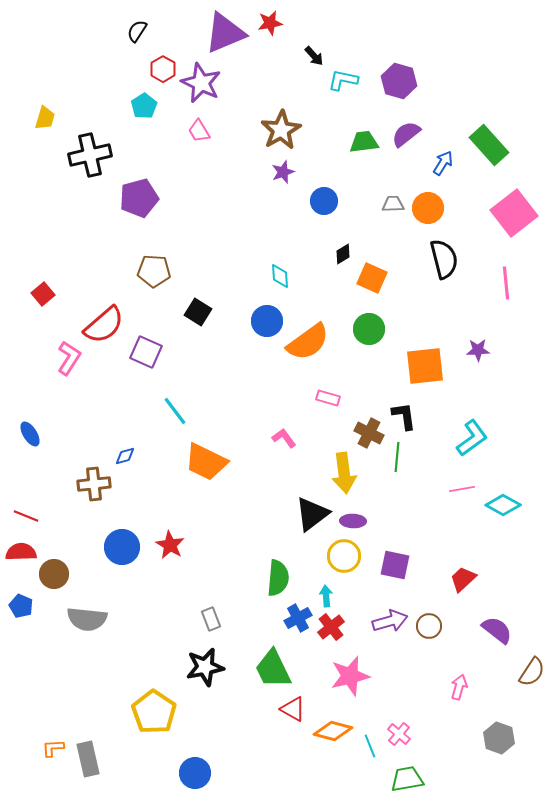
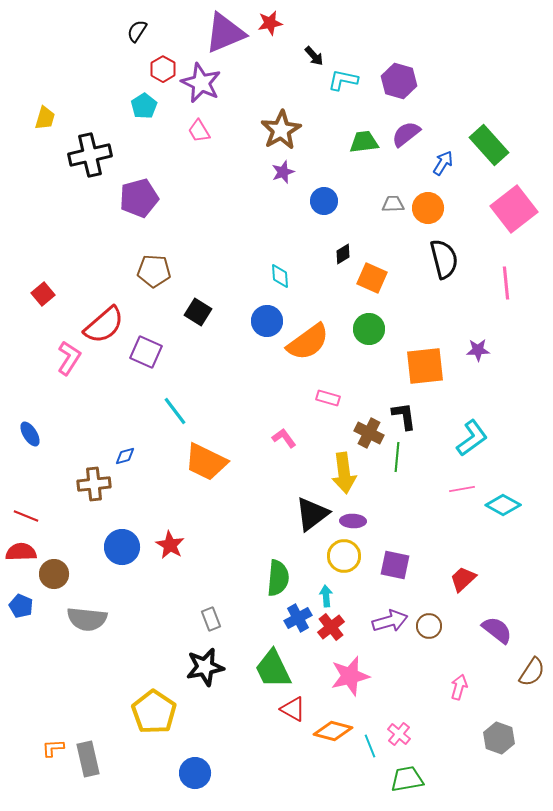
pink square at (514, 213): moved 4 px up
